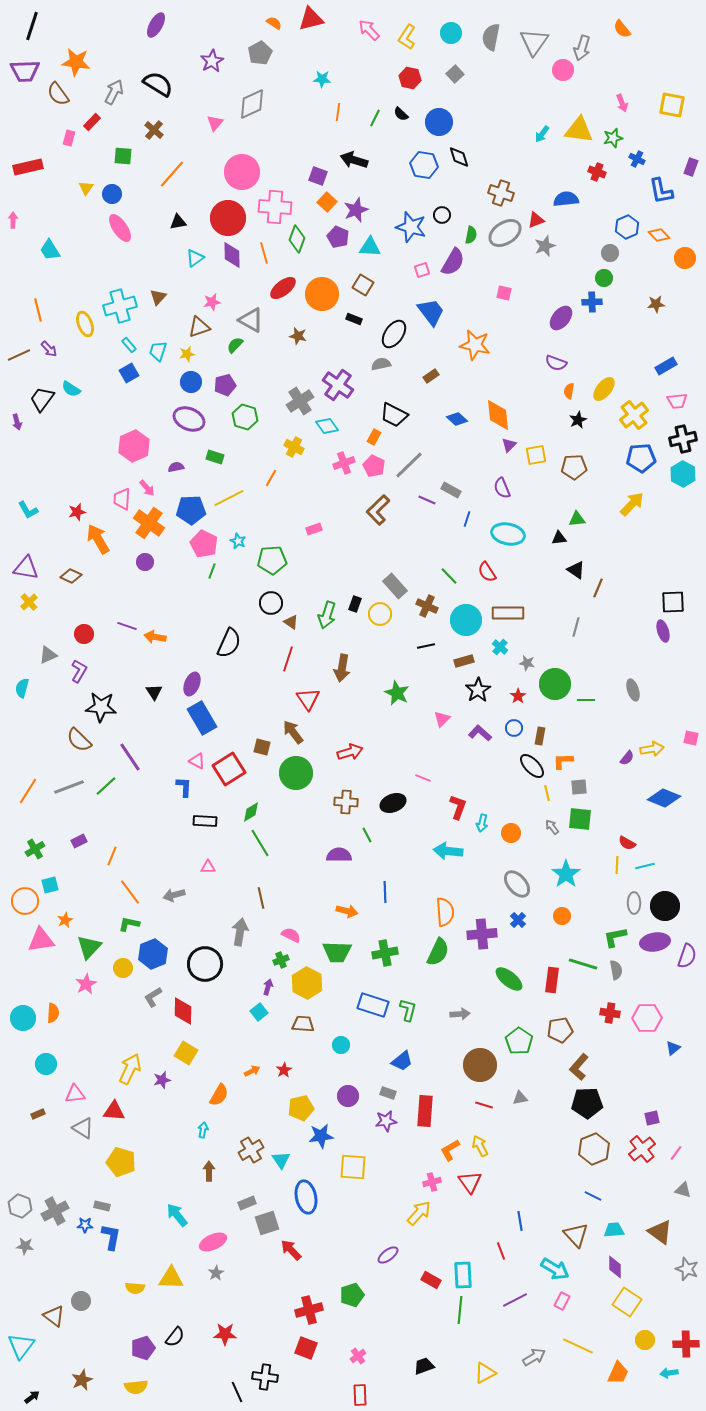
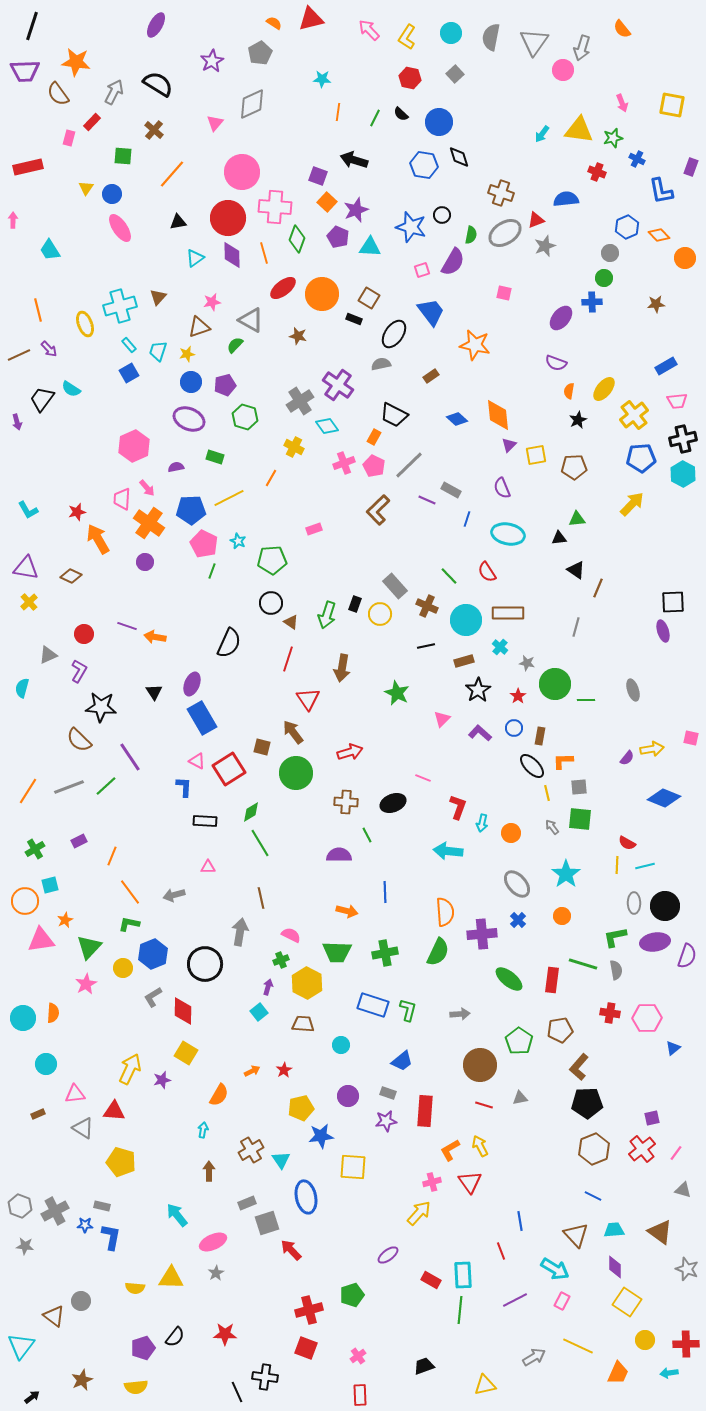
brown square at (363, 285): moved 6 px right, 13 px down
yellow triangle at (485, 1373): moved 12 px down; rotated 15 degrees clockwise
